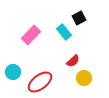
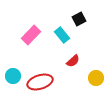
black square: moved 1 px down
cyan rectangle: moved 2 px left, 3 px down
cyan circle: moved 4 px down
yellow circle: moved 12 px right
red ellipse: rotated 20 degrees clockwise
